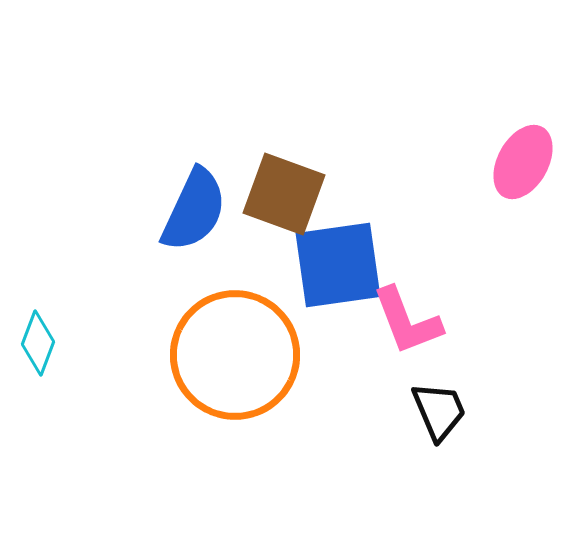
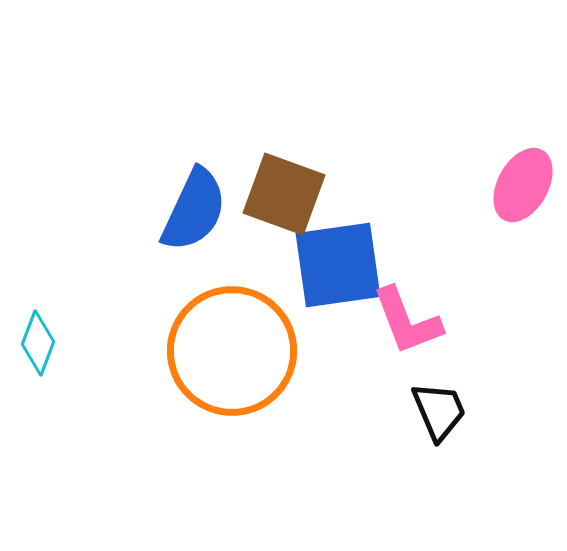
pink ellipse: moved 23 px down
orange circle: moved 3 px left, 4 px up
